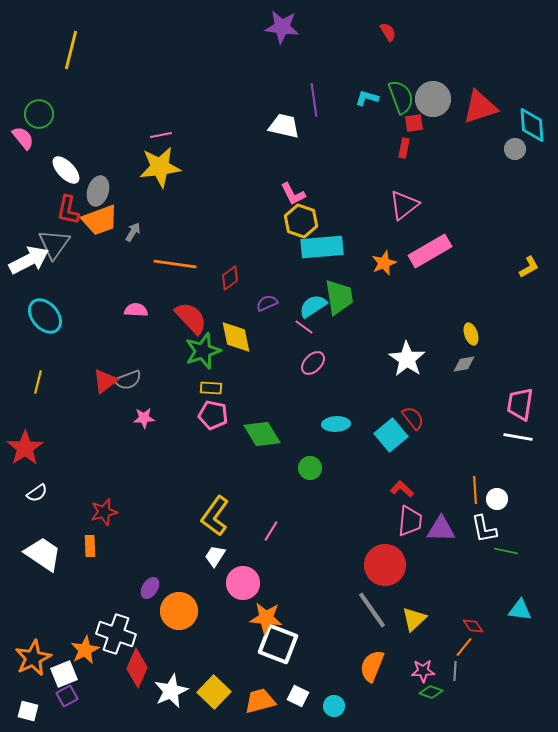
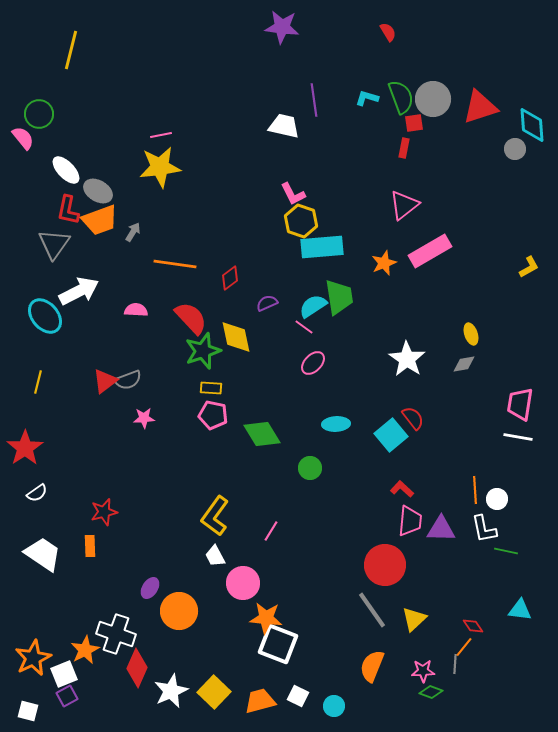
gray ellipse at (98, 191): rotated 76 degrees counterclockwise
white arrow at (29, 260): moved 50 px right, 31 px down
white trapezoid at (215, 556): rotated 60 degrees counterclockwise
gray line at (455, 671): moved 7 px up
